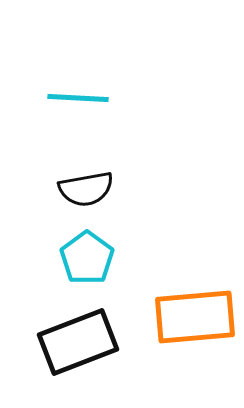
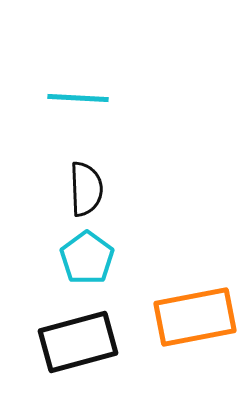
black semicircle: rotated 82 degrees counterclockwise
orange rectangle: rotated 6 degrees counterclockwise
black rectangle: rotated 6 degrees clockwise
